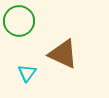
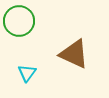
brown triangle: moved 11 px right
